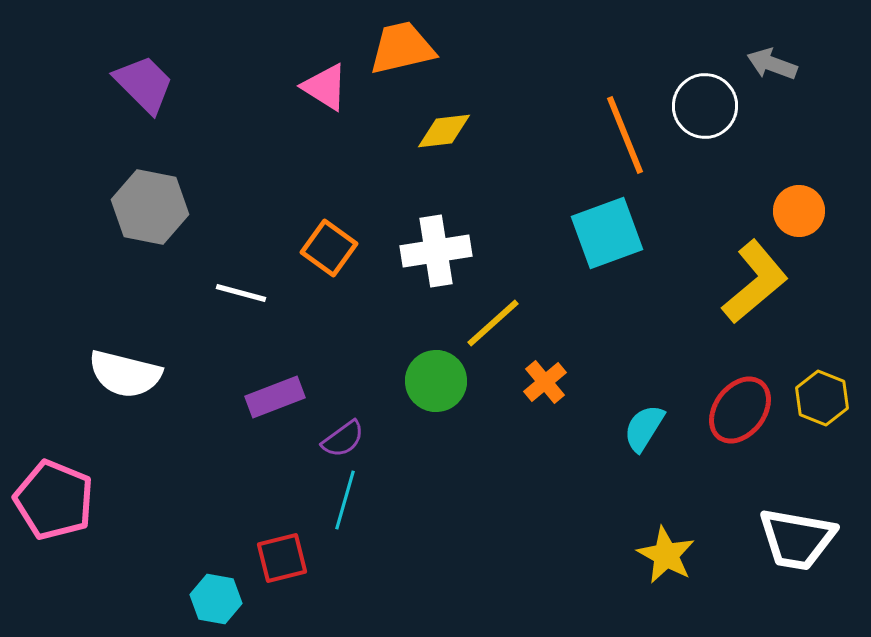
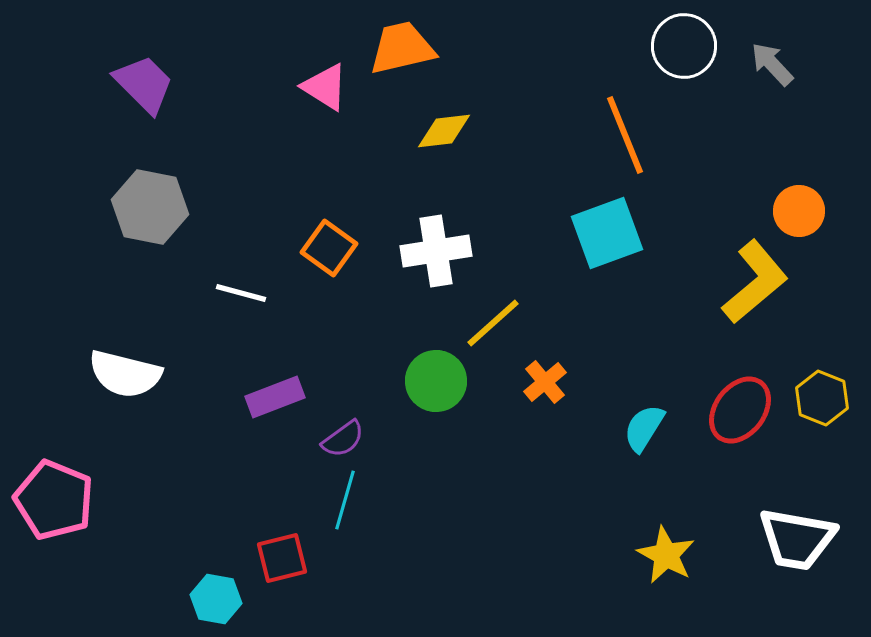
gray arrow: rotated 27 degrees clockwise
white circle: moved 21 px left, 60 px up
